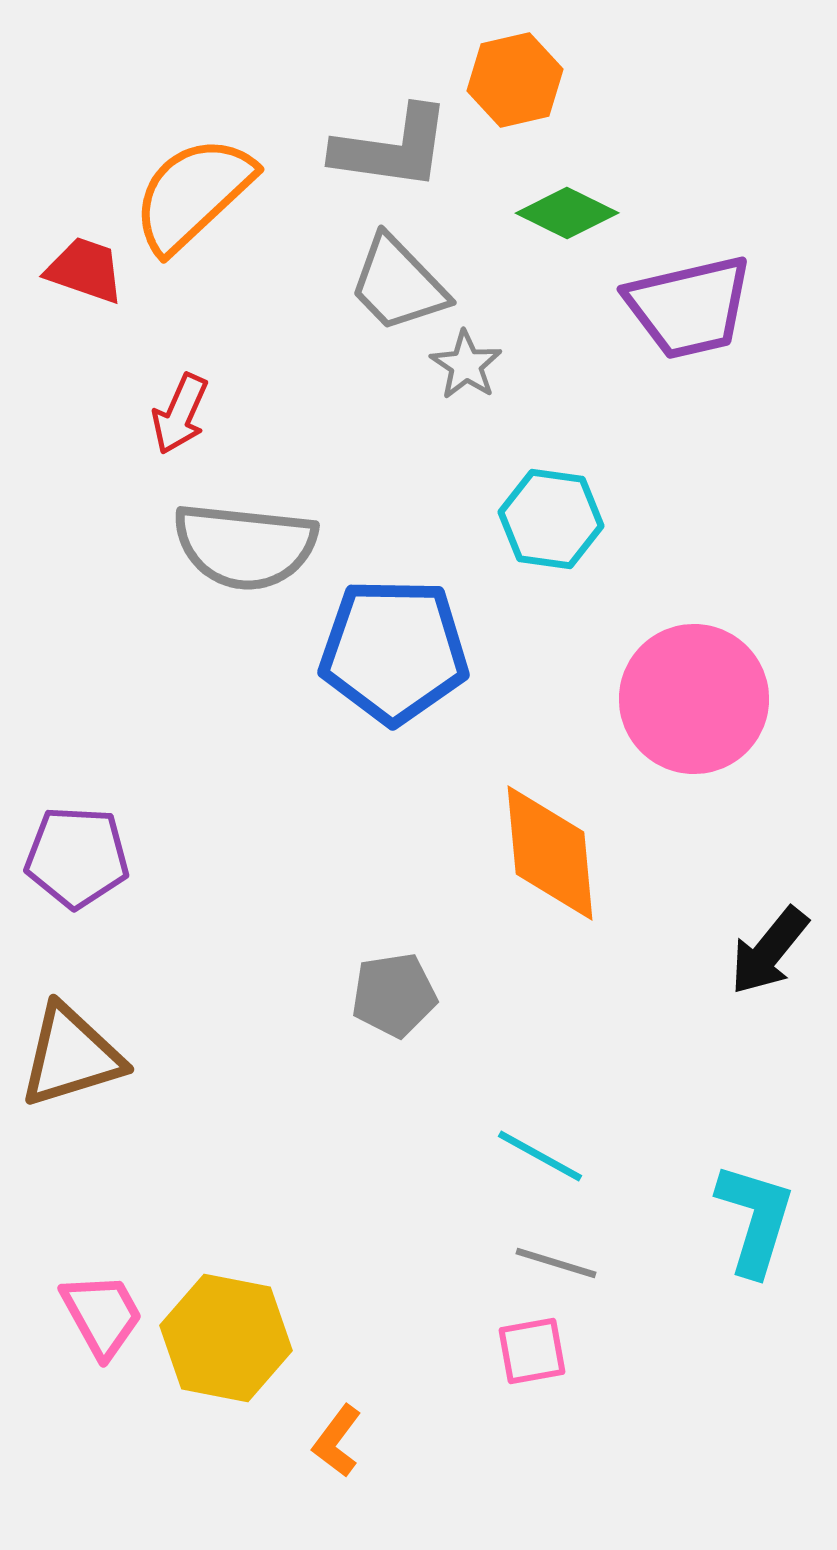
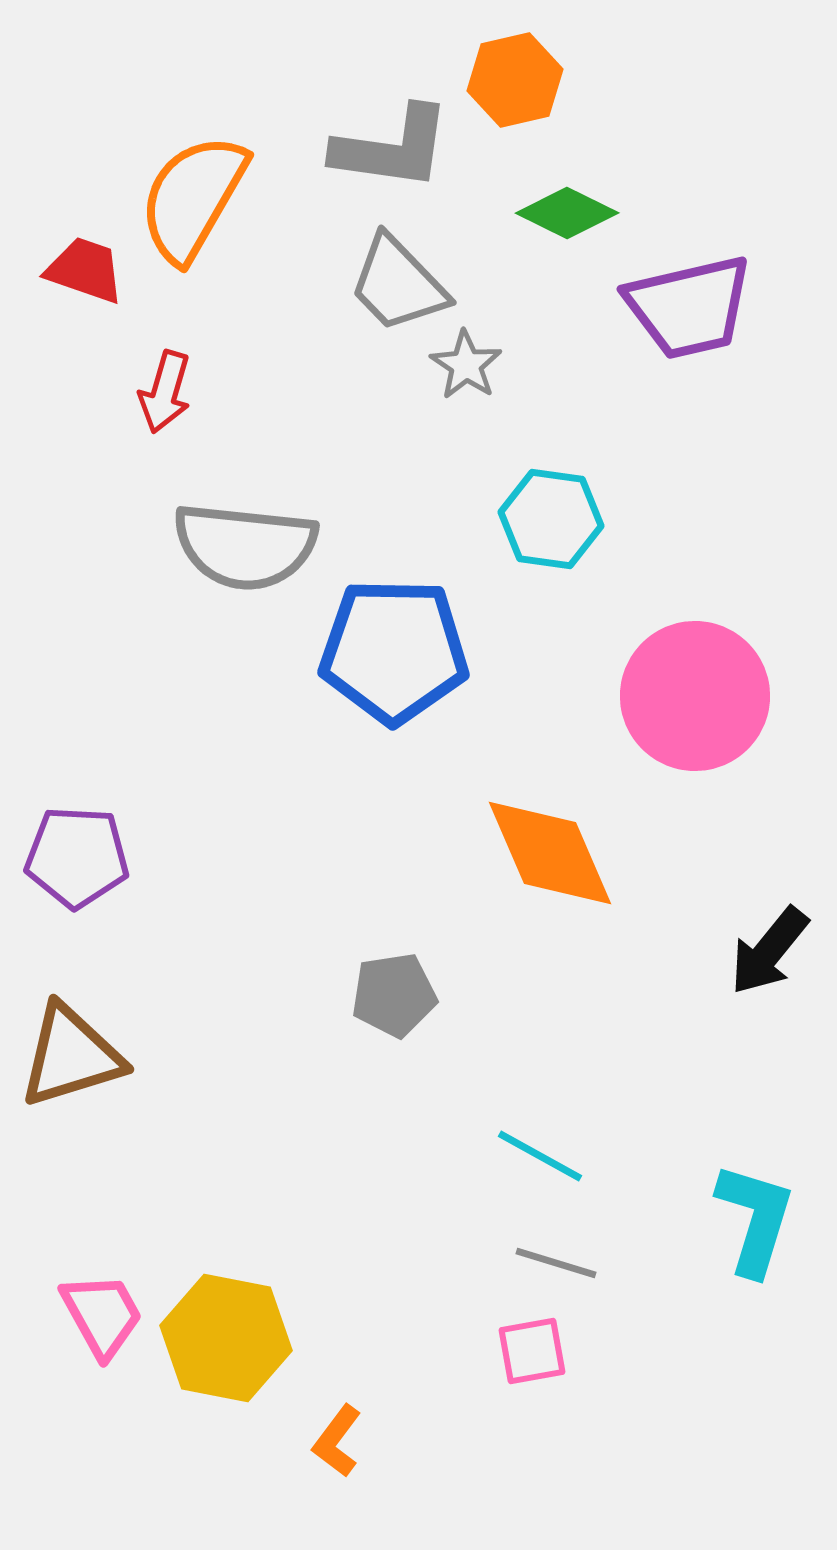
orange semicircle: moved 4 px down; rotated 17 degrees counterclockwise
red arrow: moved 15 px left, 22 px up; rotated 8 degrees counterclockwise
pink circle: moved 1 px right, 3 px up
orange diamond: rotated 18 degrees counterclockwise
